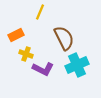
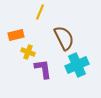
orange rectangle: rotated 14 degrees clockwise
yellow cross: moved 2 px right, 2 px up
purple L-shape: rotated 125 degrees counterclockwise
